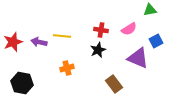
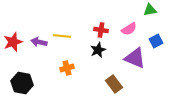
purple triangle: moved 3 px left
